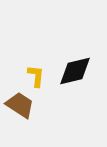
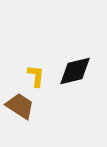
brown trapezoid: moved 1 px down
